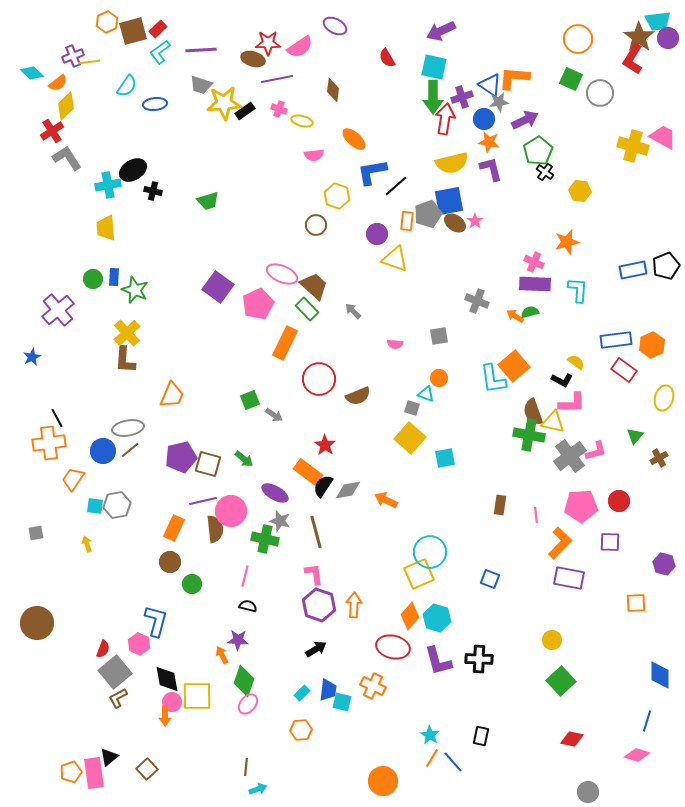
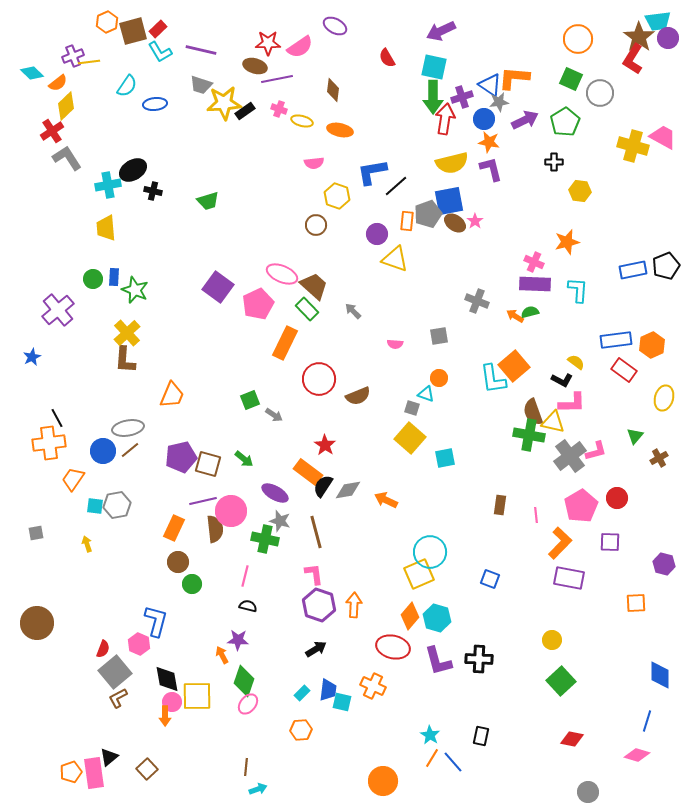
purple line at (201, 50): rotated 16 degrees clockwise
cyan L-shape at (160, 52): rotated 85 degrees counterclockwise
brown ellipse at (253, 59): moved 2 px right, 7 px down
orange ellipse at (354, 139): moved 14 px left, 9 px up; rotated 30 degrees counterclockwise
green pentagon at (538, 151): moved 27 px right, 29 px up
pink semicircle at (314, 155): moved 8 px down
black cross at (545, 172): moved 9 px right, 10 px up; rotated 36 degrees counterclockwise
red circle at (619, 501): moved 2 px left, 3 px up
pink pentagon at (581, 506): rotated 28 degrees counterclockwise
brown circle at (170, 562): moved 8 px right
